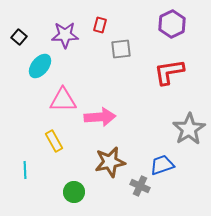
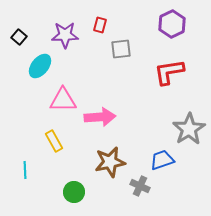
blue trapezoid: moved 5 px up
